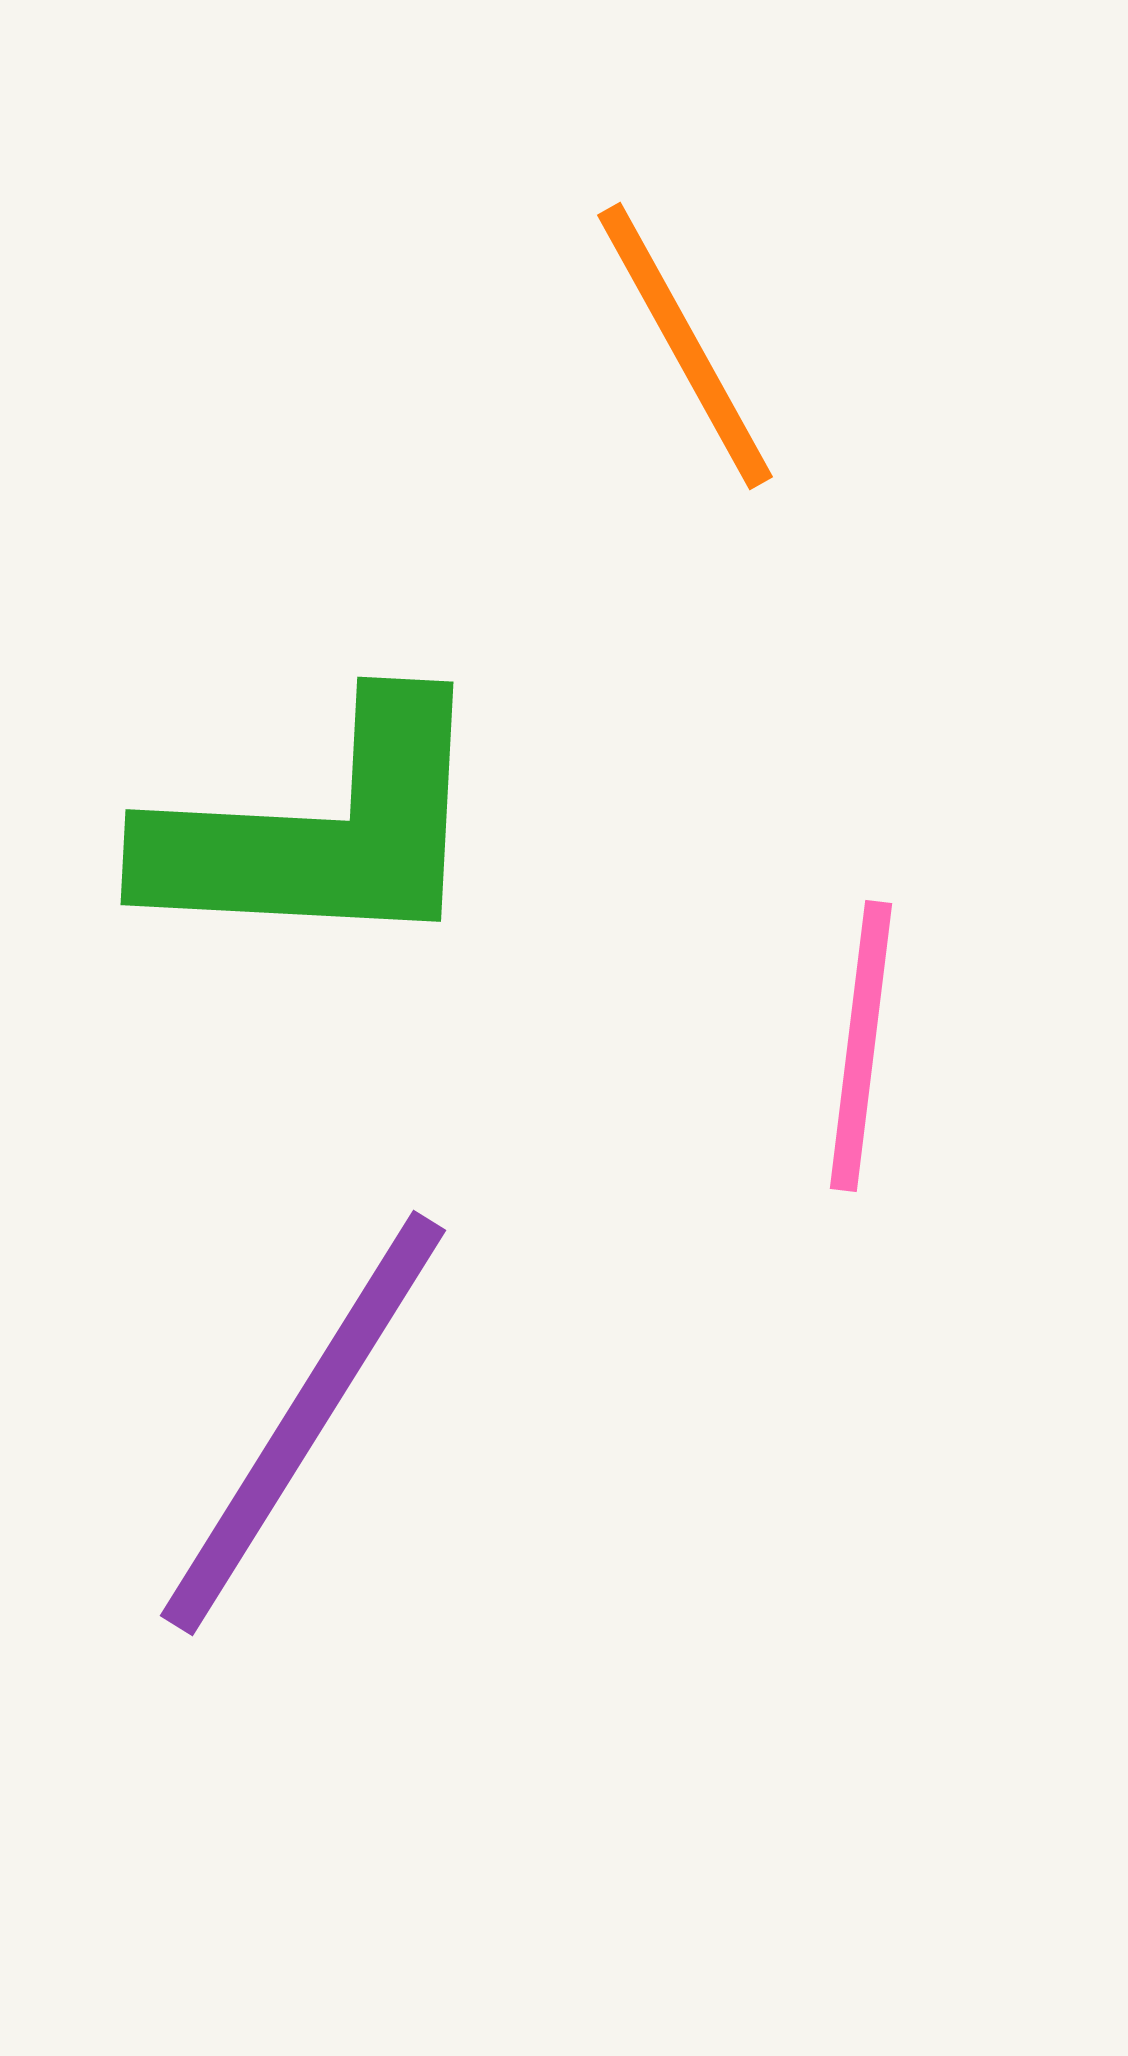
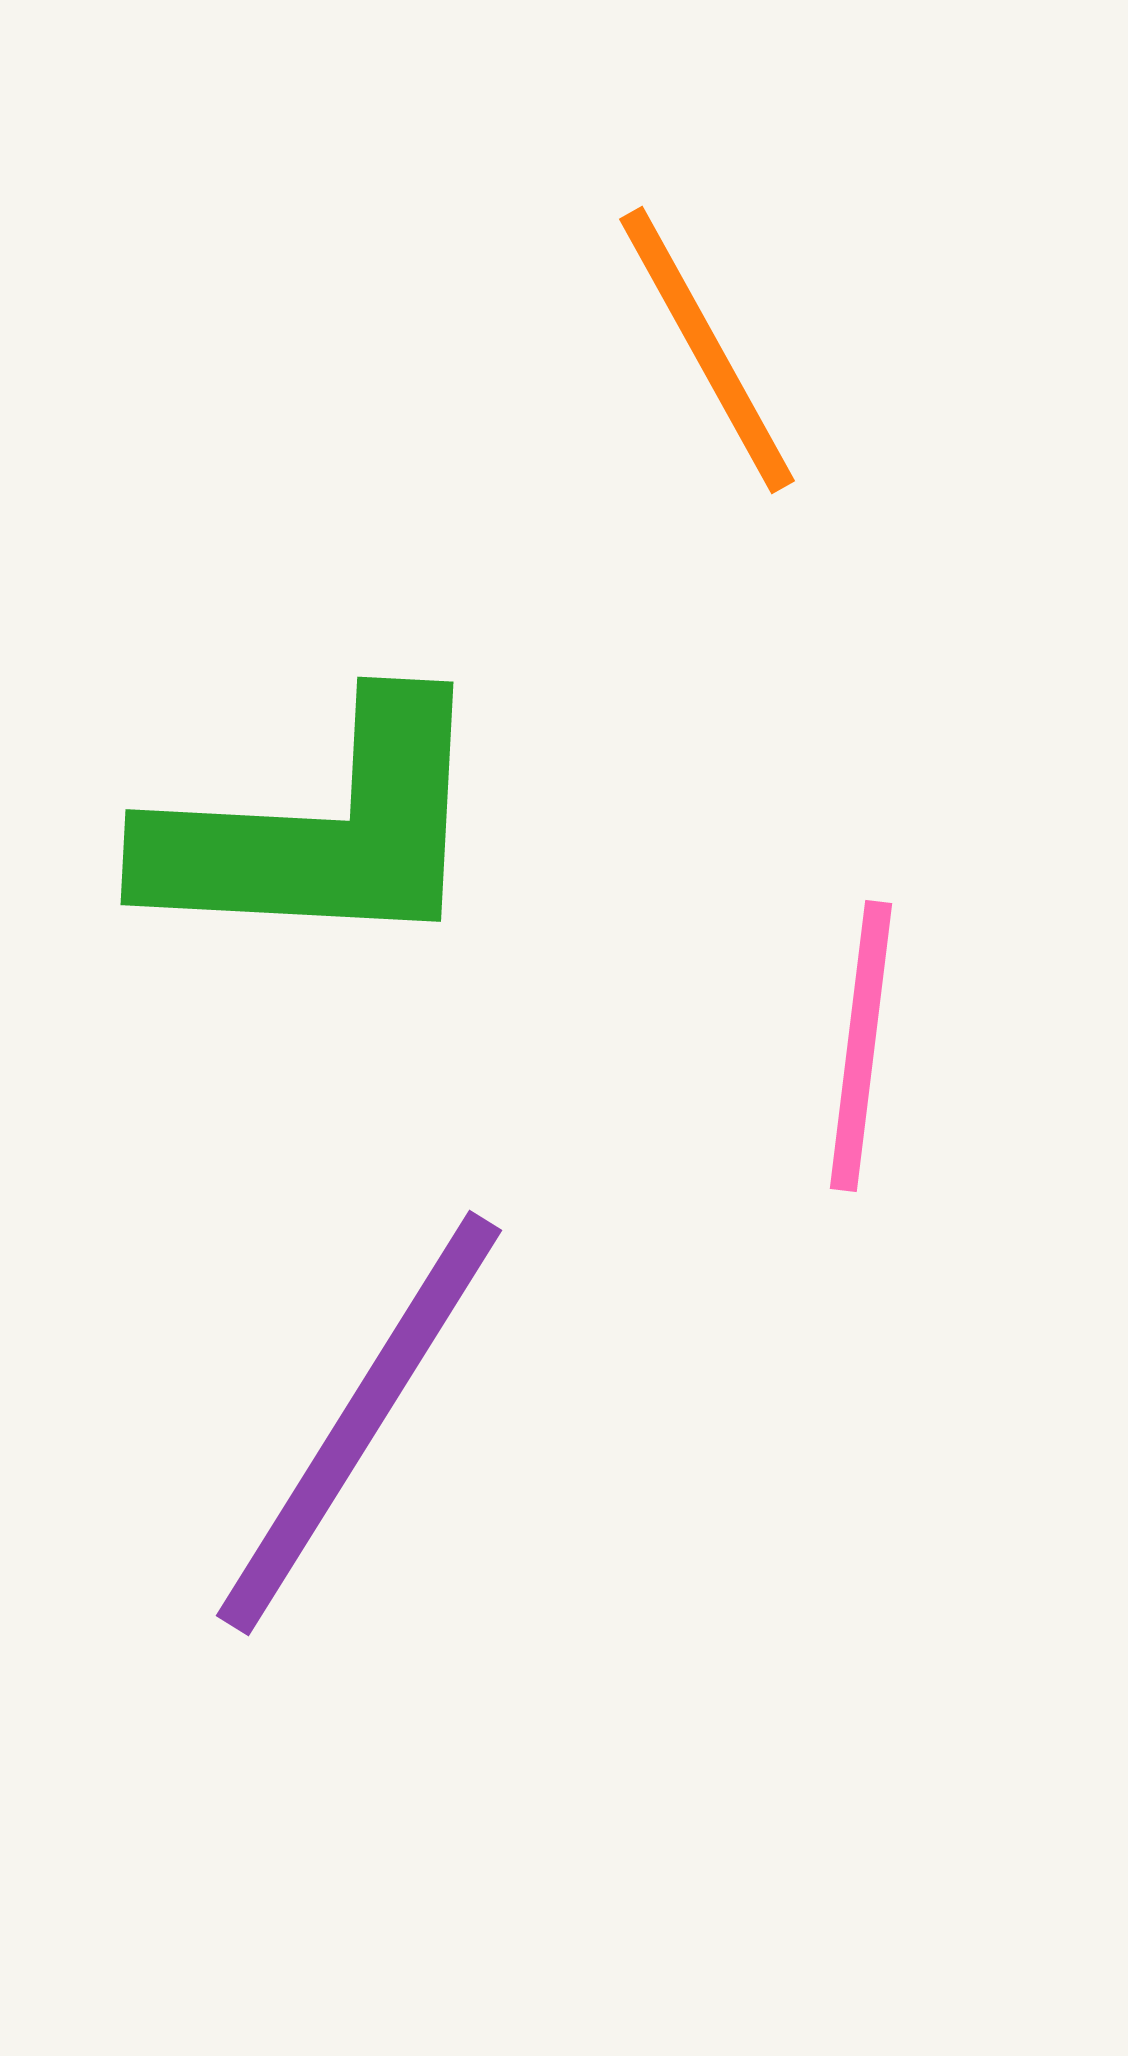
orange line: moved 22 px right, 4 px down
purple line: moved 56 px right
